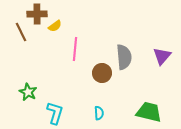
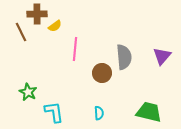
cyan L-shape: moved 1 px left, 1 px up; rotated 25 degrees counterclockwise
